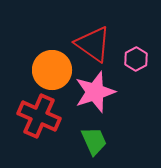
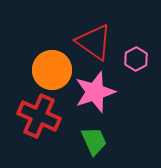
red triangle: moved 1 px right, 2 px up
